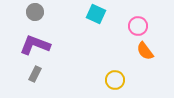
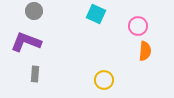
gray circle: moved 1 px left, 1 px up
purple L-shape: moved 9 px left, 3 px up
orange semicircle: rotated 138 degrees counterclockwise
gray rectangle: rotated 21 degrees counterclockwise
yellow circle: moved 11 px left
